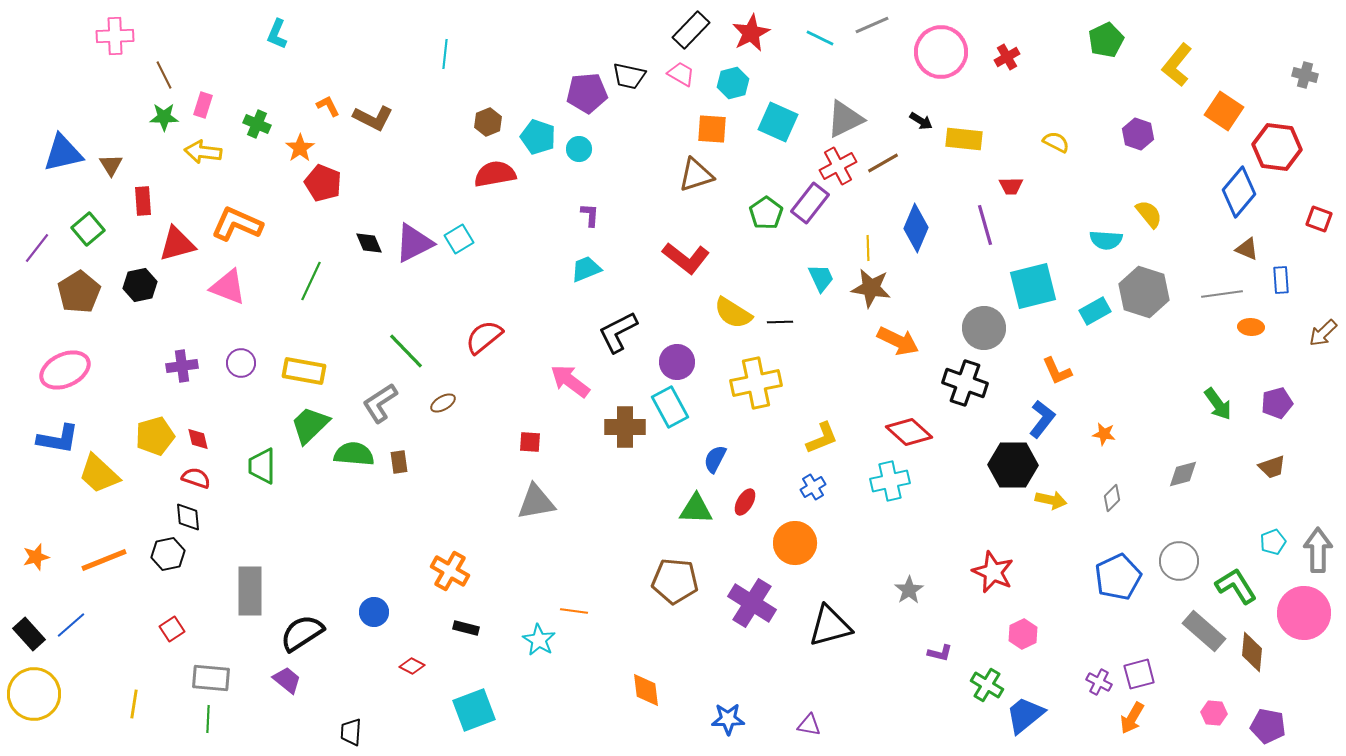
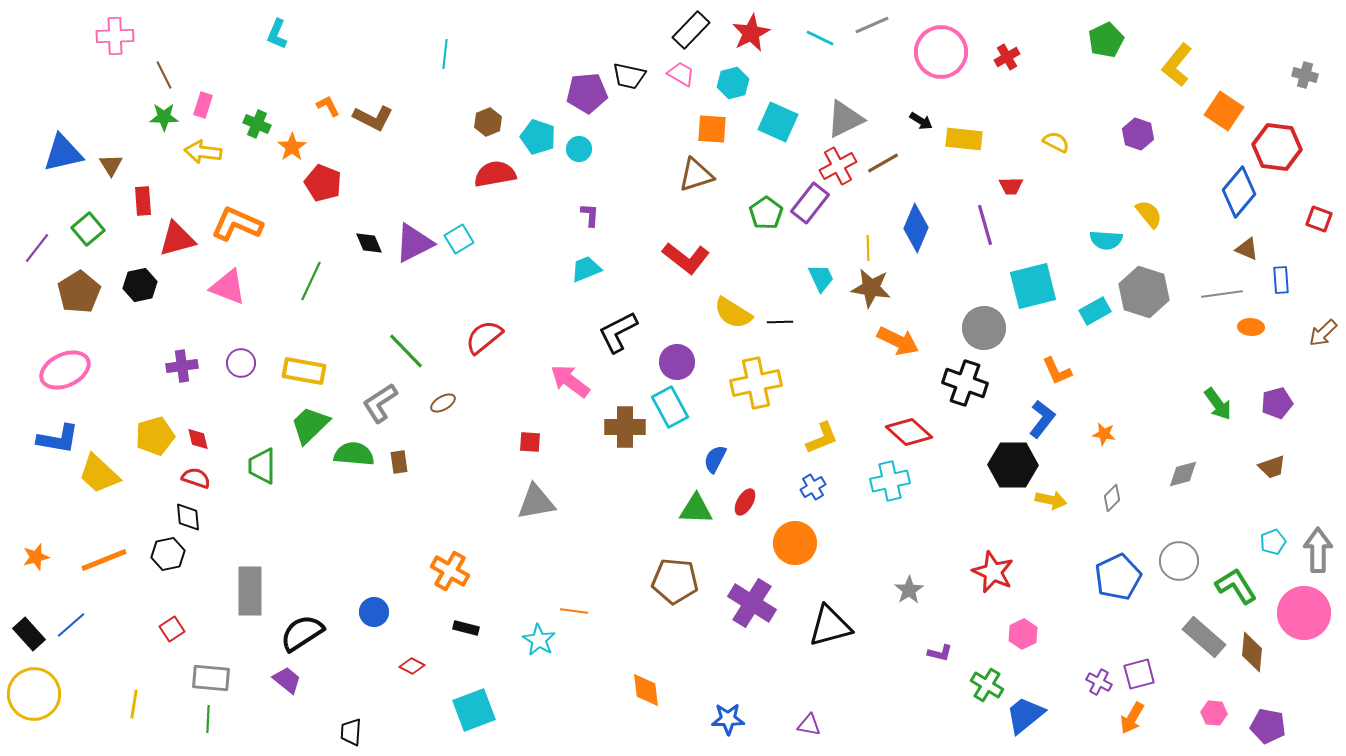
orange star at (300, 148): moved 8 px left, 1 px up
red triangle at (177, 244): moved 5 px up
gray rectangle at (1204, 631): moved 6 px down
